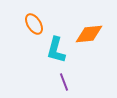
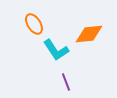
cyan L-shape: rotated 48 degrees counterclockwise
purple line: moved 2 px right
